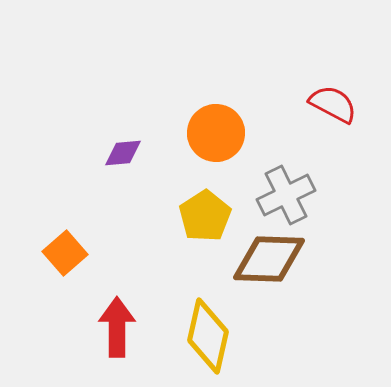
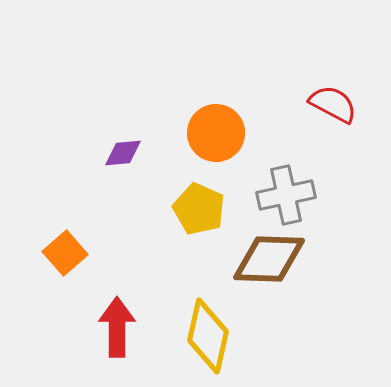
gray cross: rotated 14 degrees clockwise
yellow pentagon: moved 6 px left, 7 px up; rotated 15 degrees counterclockwise
